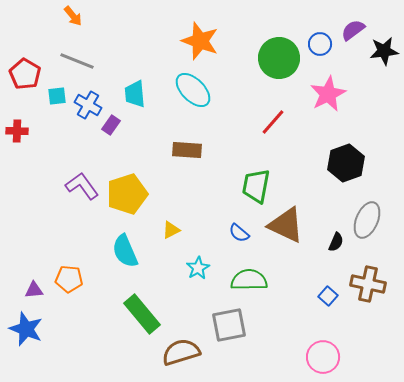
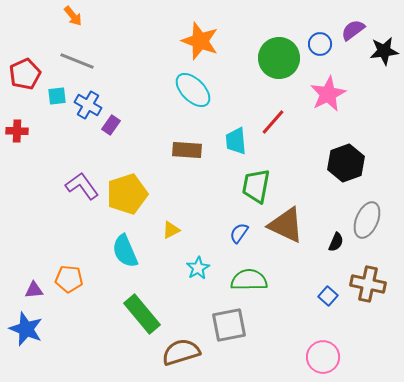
red pentagon: rotated 16 degrees clockwise
cyan trapezoid: moved 101 px right, 47 px down
blue semicircle: rotated 85 degrees clockwise
